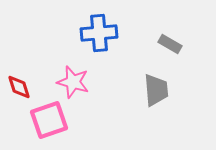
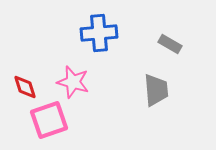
red diamond: moved 6 px right
